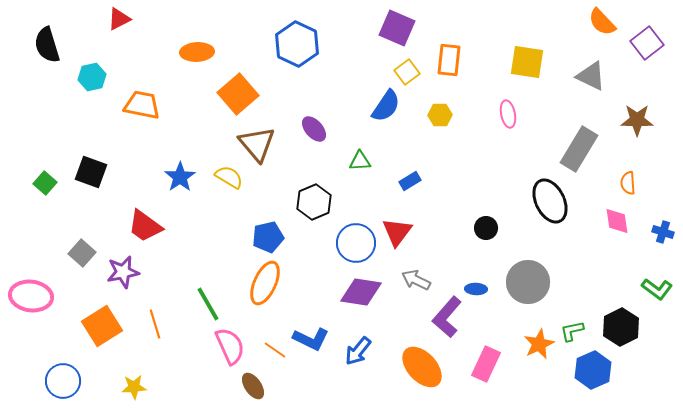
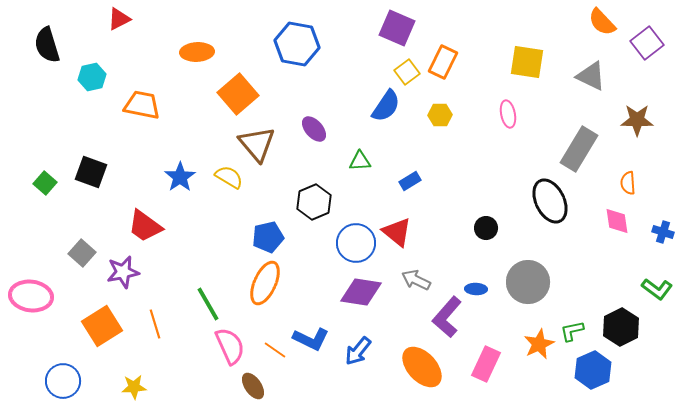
blue hexagon at (297, 44): rotated 15 degrees counterclockwise
orange rectangle at (449, 60): moved 6 px left, 2 px down; rotated 20 degrees clockwise
red triangle at (397, 232): rotated 28 degrees counterclockwise
